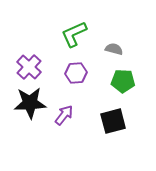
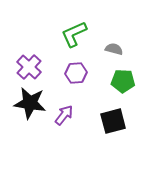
black star: rotated 12 degrees clockwise
